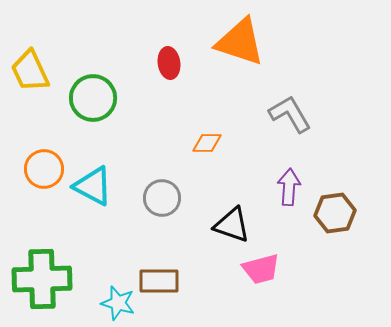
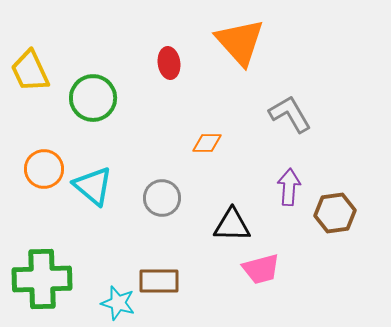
orange triangle: rotated 30 degrees clockwise
cyan triangle: rotated 12 degrees clockwise
black triangle: rotated 18 degrees counterclockwise
